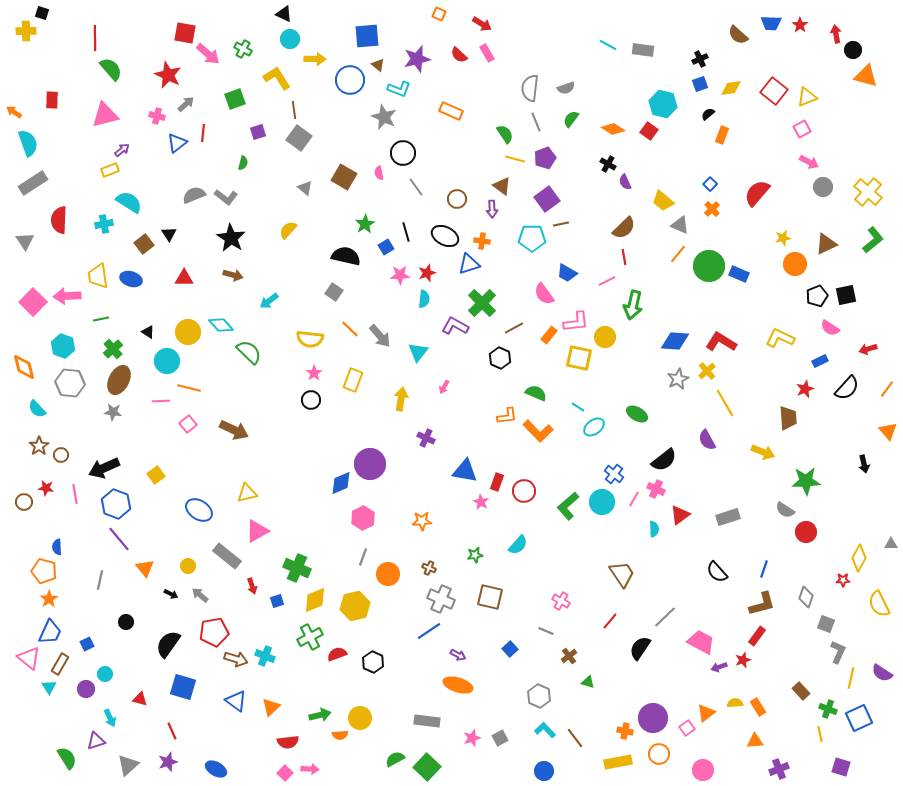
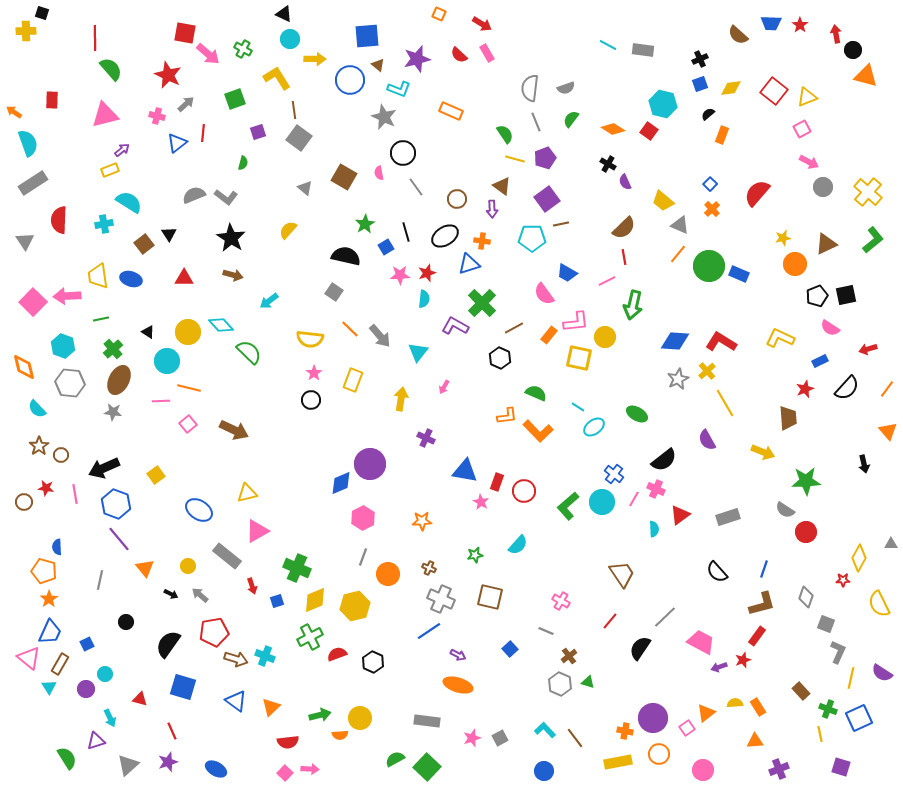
black ellipse at (445, 236): rotated 60 degrees counterclockwise
gray hexagon at (539, 696): moved 21 px right, 12 px up
